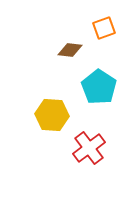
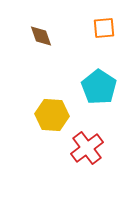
orange square: rotated 15 degrees clockwise
brown diamond: moved 29 px left, 14 px up; rotated 65 degrees clockwise
red cross: moved 2 px left
